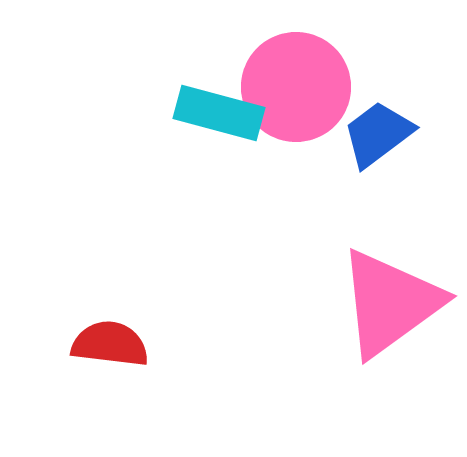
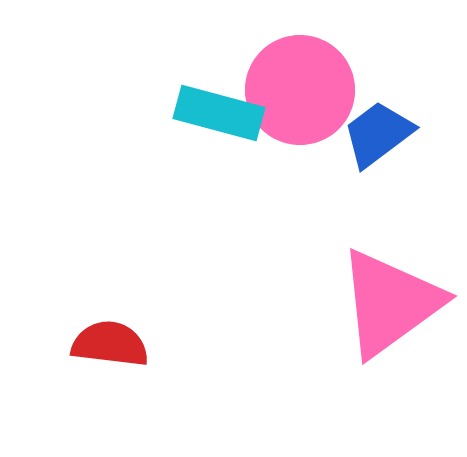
pink circle: moved 4 px right, 3 px down
